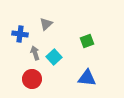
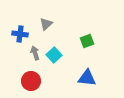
cyan square: moved 2 px up
red circle: moved 1 px left, 2 px down
